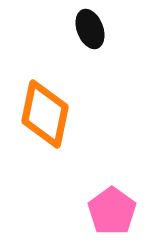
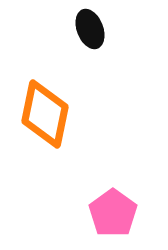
pink pentagon: moved 1 px right, 2 px down
